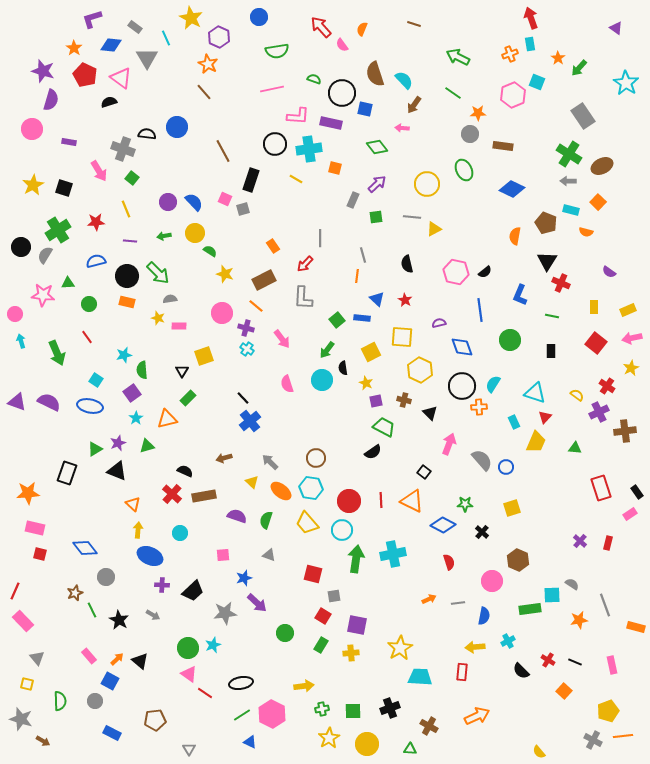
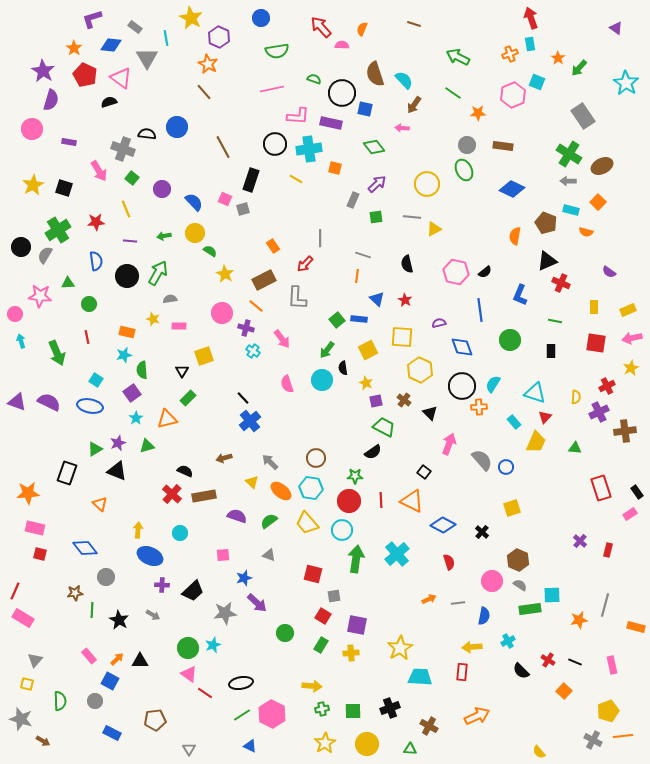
blue circle at (259, 17): moved 2 px right, 1 px down
cyan line at (166, 38): rotated 14 degrees clockwise
pink semicircle at (342, 45): rotated 128 degrees clockwise
purple star at (43, 71): rotated 15 degrees clockwise
gray circle at (470, 134): moved 3 px left, 11 px down
green diamond at (377, 147): moved 3 px left
brown line at (223, 151): moved 4 px up
purple circle at (168, 202): moved 6 px left, 13 px up
gray line at (363, 255): rotated 56 degrees counterclockwise
blue semicircle at (96, 261): rotated 96 degrees clockwise
black triangle at (547, 261): rotated 35 degrees clockwise
green arrow at (158, 273): rotated 105 degrees counterclockwise
yellow star at (225, 274): rotated 12 degrees clockwise
pink star at (43, 295): moved 3 px left, 1 px down
gray L-shape at (303, 298): moved 6 px left
orange rectangle at (127, 302): moved 30 px down
green line at (552, 316): moved 3 px right, 5 px down
yellow star at (158, 318): moved 5 px left, 1 px down
blue rectangle at (362, 318): moved 3 px left, 1 px down
red line at (87, 337): rotated 24 degrees clockwise
red square at (596, 343): rotated 30 degrees counterclockwise
cyan cross at (247, 349): moved 6 px right, 2 px down
yellow square at (371, 352): moved 3 px left, 2 px up
red cross at (607, 386): rotated 28 degrees clockwise
yellow semicircle at (577, 395): moved 1 px left, 2 px down; rotated 56 degrees clockwise
brown cross at (404, 400): rotated 24 degrees clockwise
cyan rectangle at (514, 422): rotated 16 degrees counterclockwise
orange triangle at (133, 504): moved 33 px left
green star at (465, 504): moved 110 px left, 28 px up
green semicircle at (266, 520): moved 3 px right, 1 px down; rotated 36 degrees clockwise
red rectangle at (608, 543): moved 7 px down
cyan cross at (393, 554): moved 4 px right; rotated 30 degrees counterclockwise
gray semicircle at (572, 584): moved 52 px left, 1 px down
brown star at (75, 593): rotated 14 degrees clockwise
gray line at (605, 605): rotated 35 degrees clockwise
green line at (92, 610): rotated 28 degrees clockwise
pink rectangle at (23, 621): moved 3 px up; rotated 15 degrees counterclockwise
yellow arrow at (475, 647): moved 3 px left
gray triangle at (37, 658): moved 2 px left, 2 px down; rotated 21 degrees clockwise
black triangle at (140, 661): rotated 42 degrees counterclockwise
yellow arrow at (304, 686): moved 8 px right; rotated 12 degrees clockwise
yellow star at (329, 738): moved 4 px left, 5 px down
blue triangle at (250, 742): moved 4 px down
